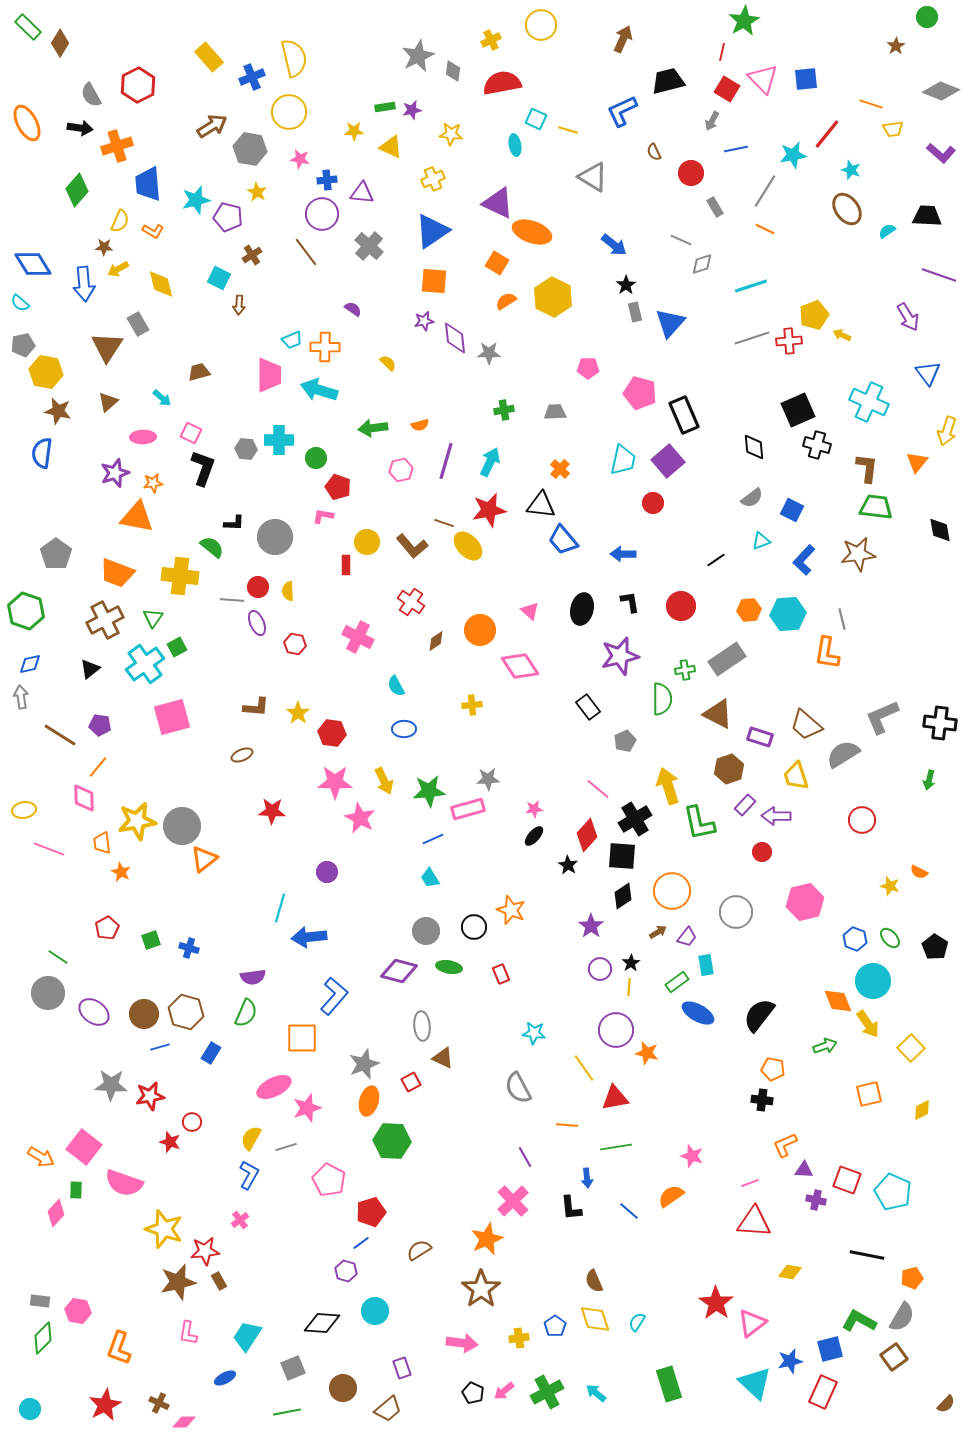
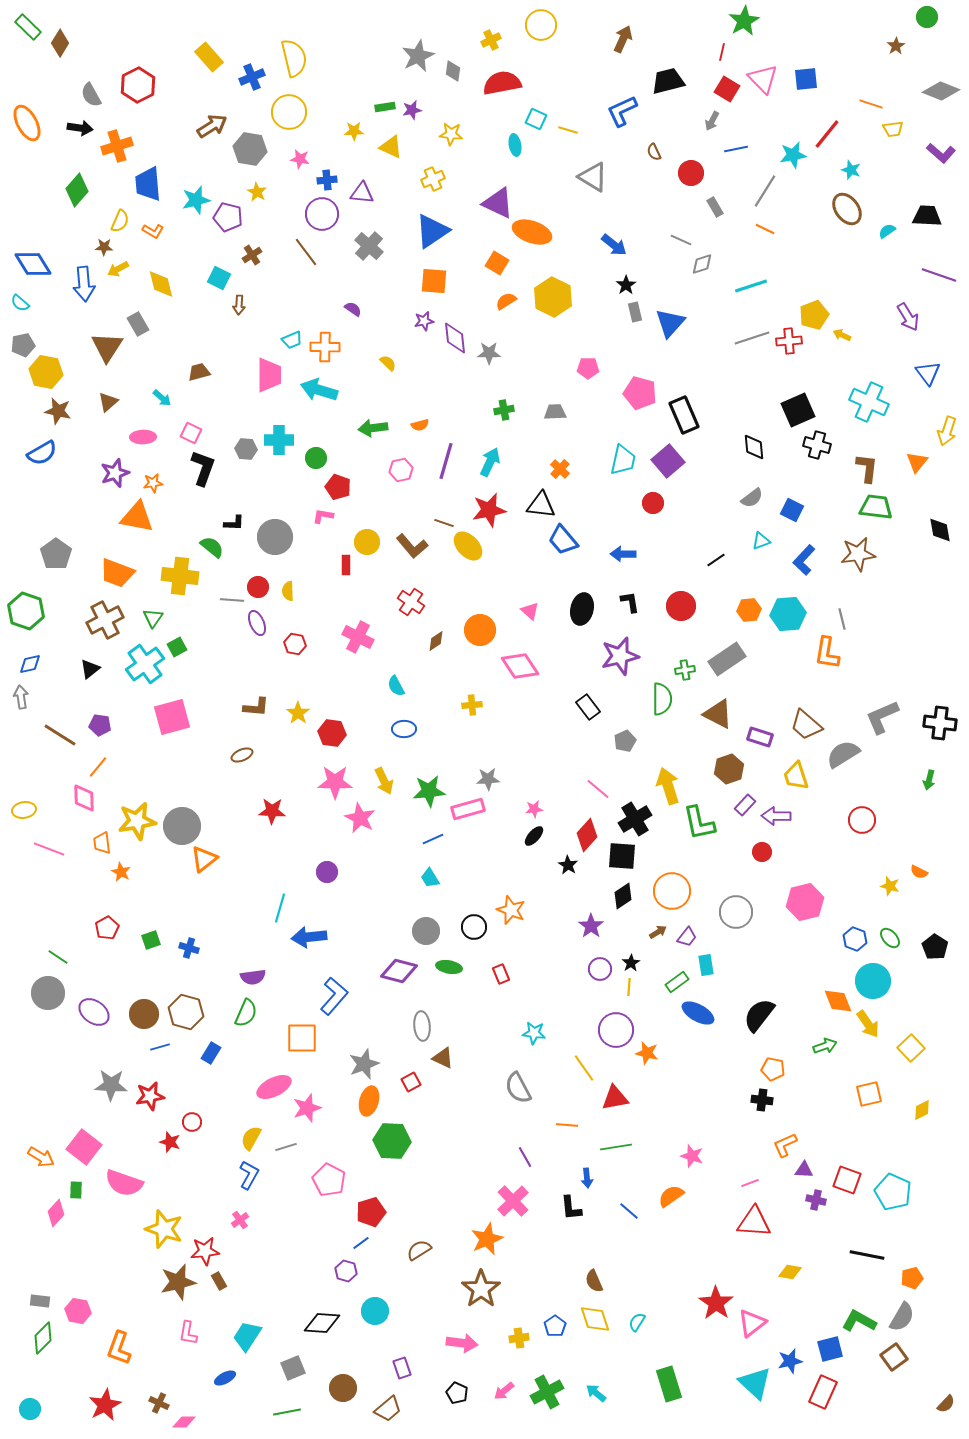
blue semicircle at (42, 453): rotated 128 degrees counterclockwise
black pentagon at (473, 1393): moved 16 px left
